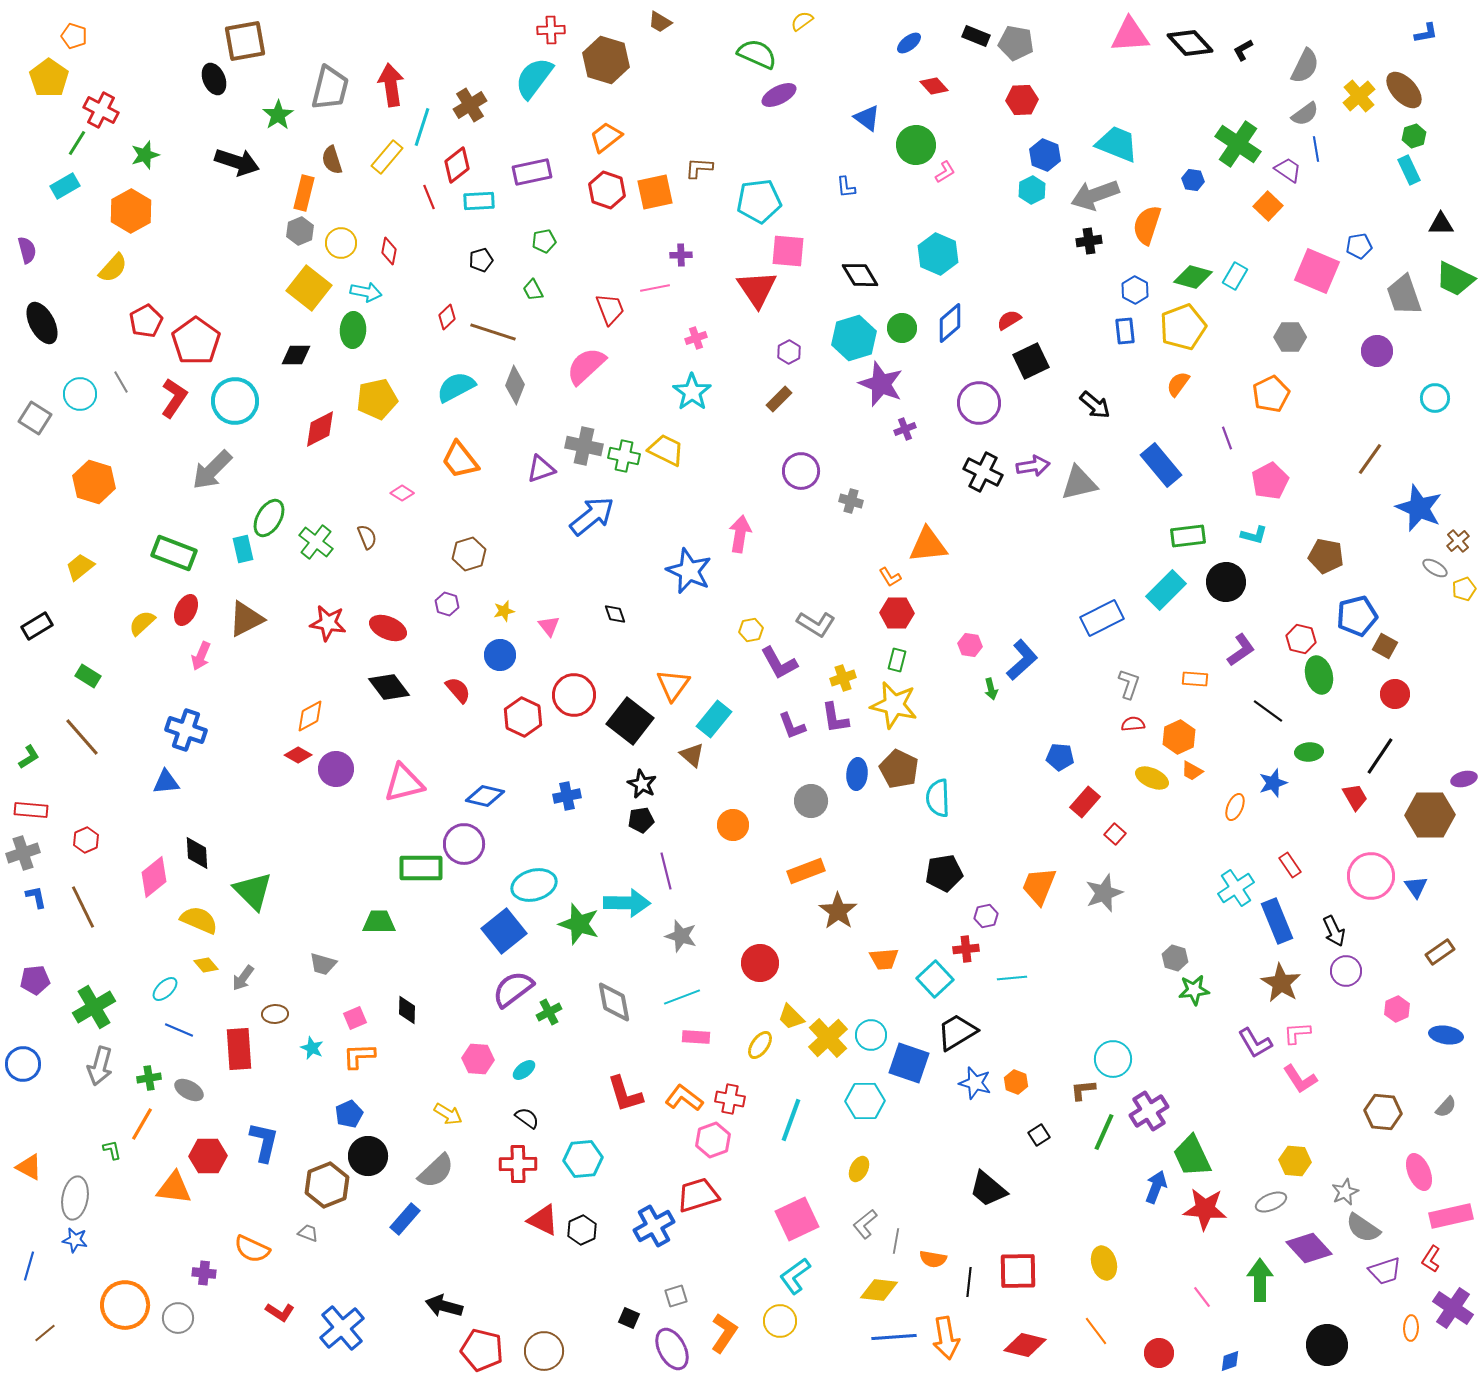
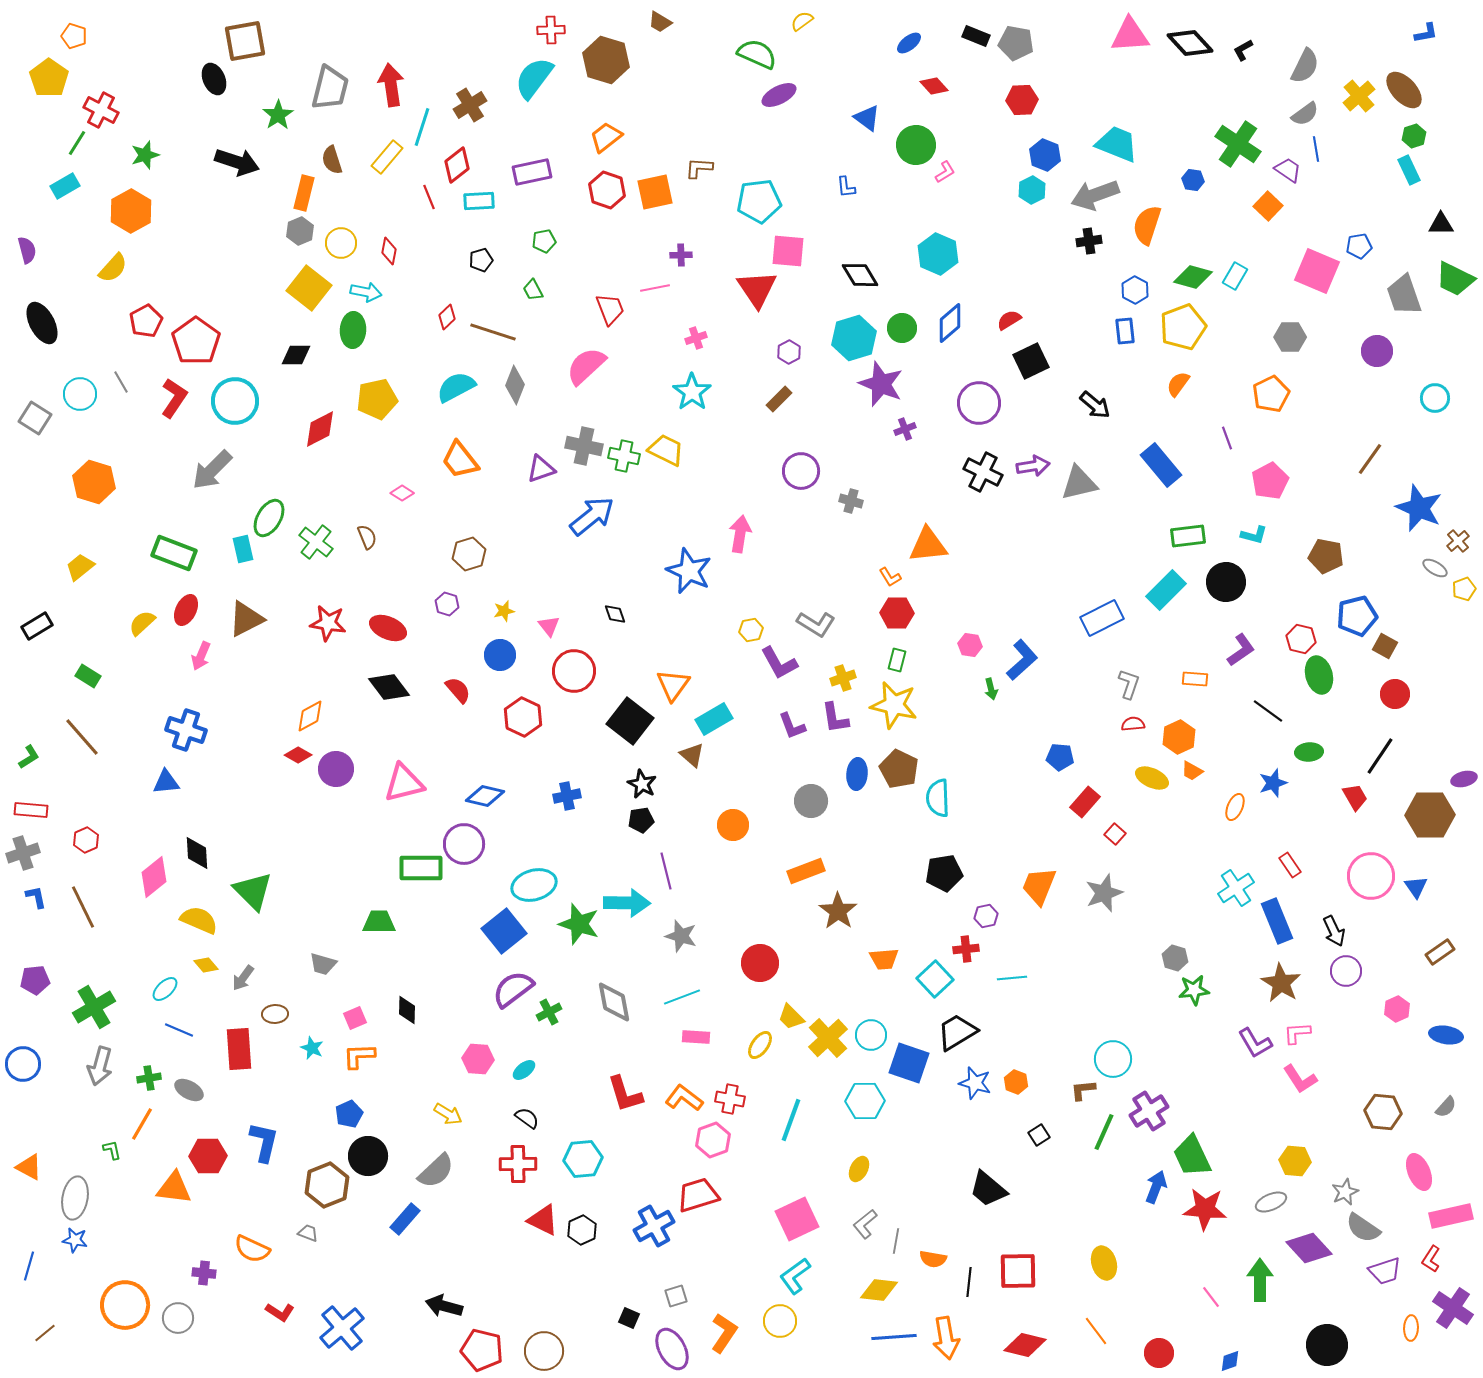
red circle at (574, 695): moved 24 px up
cyan rectangle at (714, 719): rotated 21 degrees clockwise
pink line at (1202, 1297): moved 9 px right
